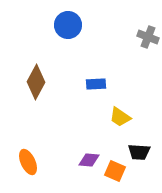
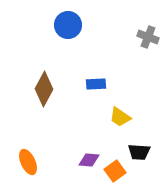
brown diamond: moved 8 px right, 7 px down
orange square: rotated 30 degrees clockwise
